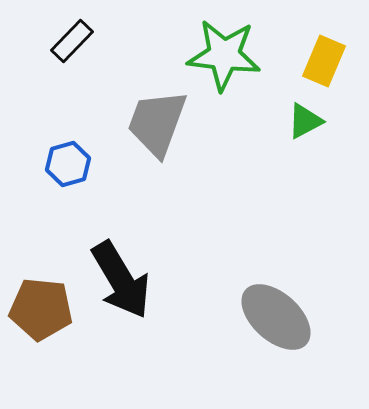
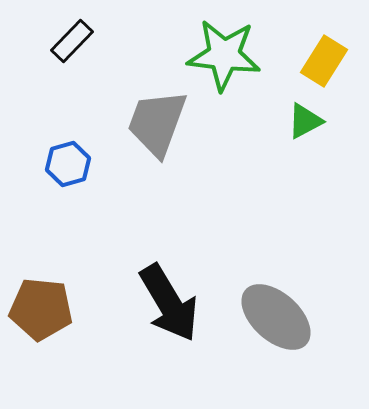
yellow rectangle: rotated 9 degrees clockwise
black arrow: moved 48 px right, 23 px down
